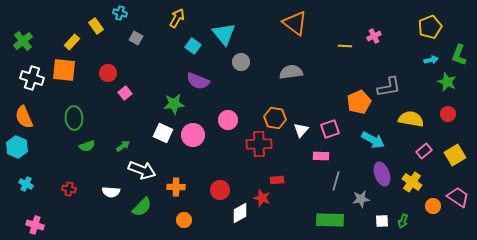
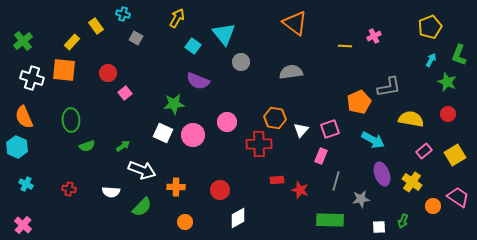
cyan cross at (120, 13): moved 3 px right, 1 px down
cyan arrow at (431, 60): rotated 48 degrees counterclockwise
green ellipse at (74, 118): moved 3 px left, 2 px down
pink circle at (228, 120): moved 1 px left, 2 px down
pink rectangle at (321, 156): rotated 70 degrees counterclockwise
red star at (262, 198): moved 38 px right, 8 px up
white diamond at (240, 213): moved 2 px left, 5 px down
orange circle at (184, 220): moved 1 px right, 2 px down
white square at (382, 221): moved 3 px left, 6 px down
pink cross at (35, 225): moved 12 px left; rotated 24 degrees clockwise
